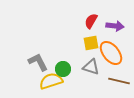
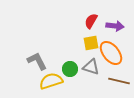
gray L-shape: moved 1 px left, 1 px up
green circle: moved 7 px right
